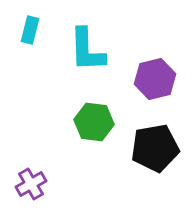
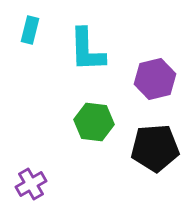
black pentagon: rotated 6 degrees clockwise
